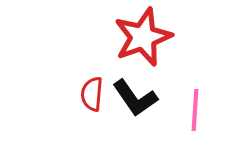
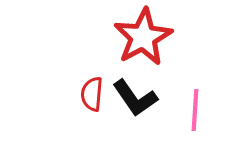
red star: rotated 8 degrees counterclockwise
